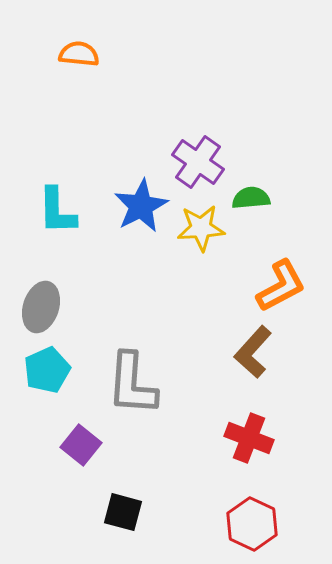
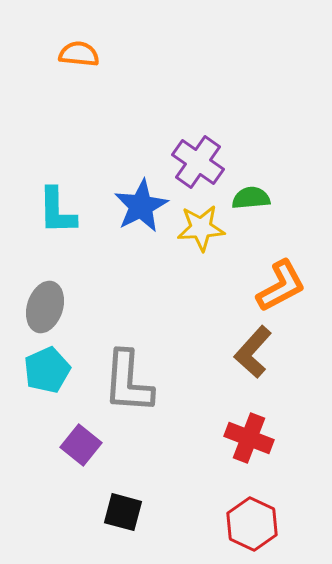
gray ellipse: moved 4 px right
gray L-shape: moved 4 px left, 2 px up
